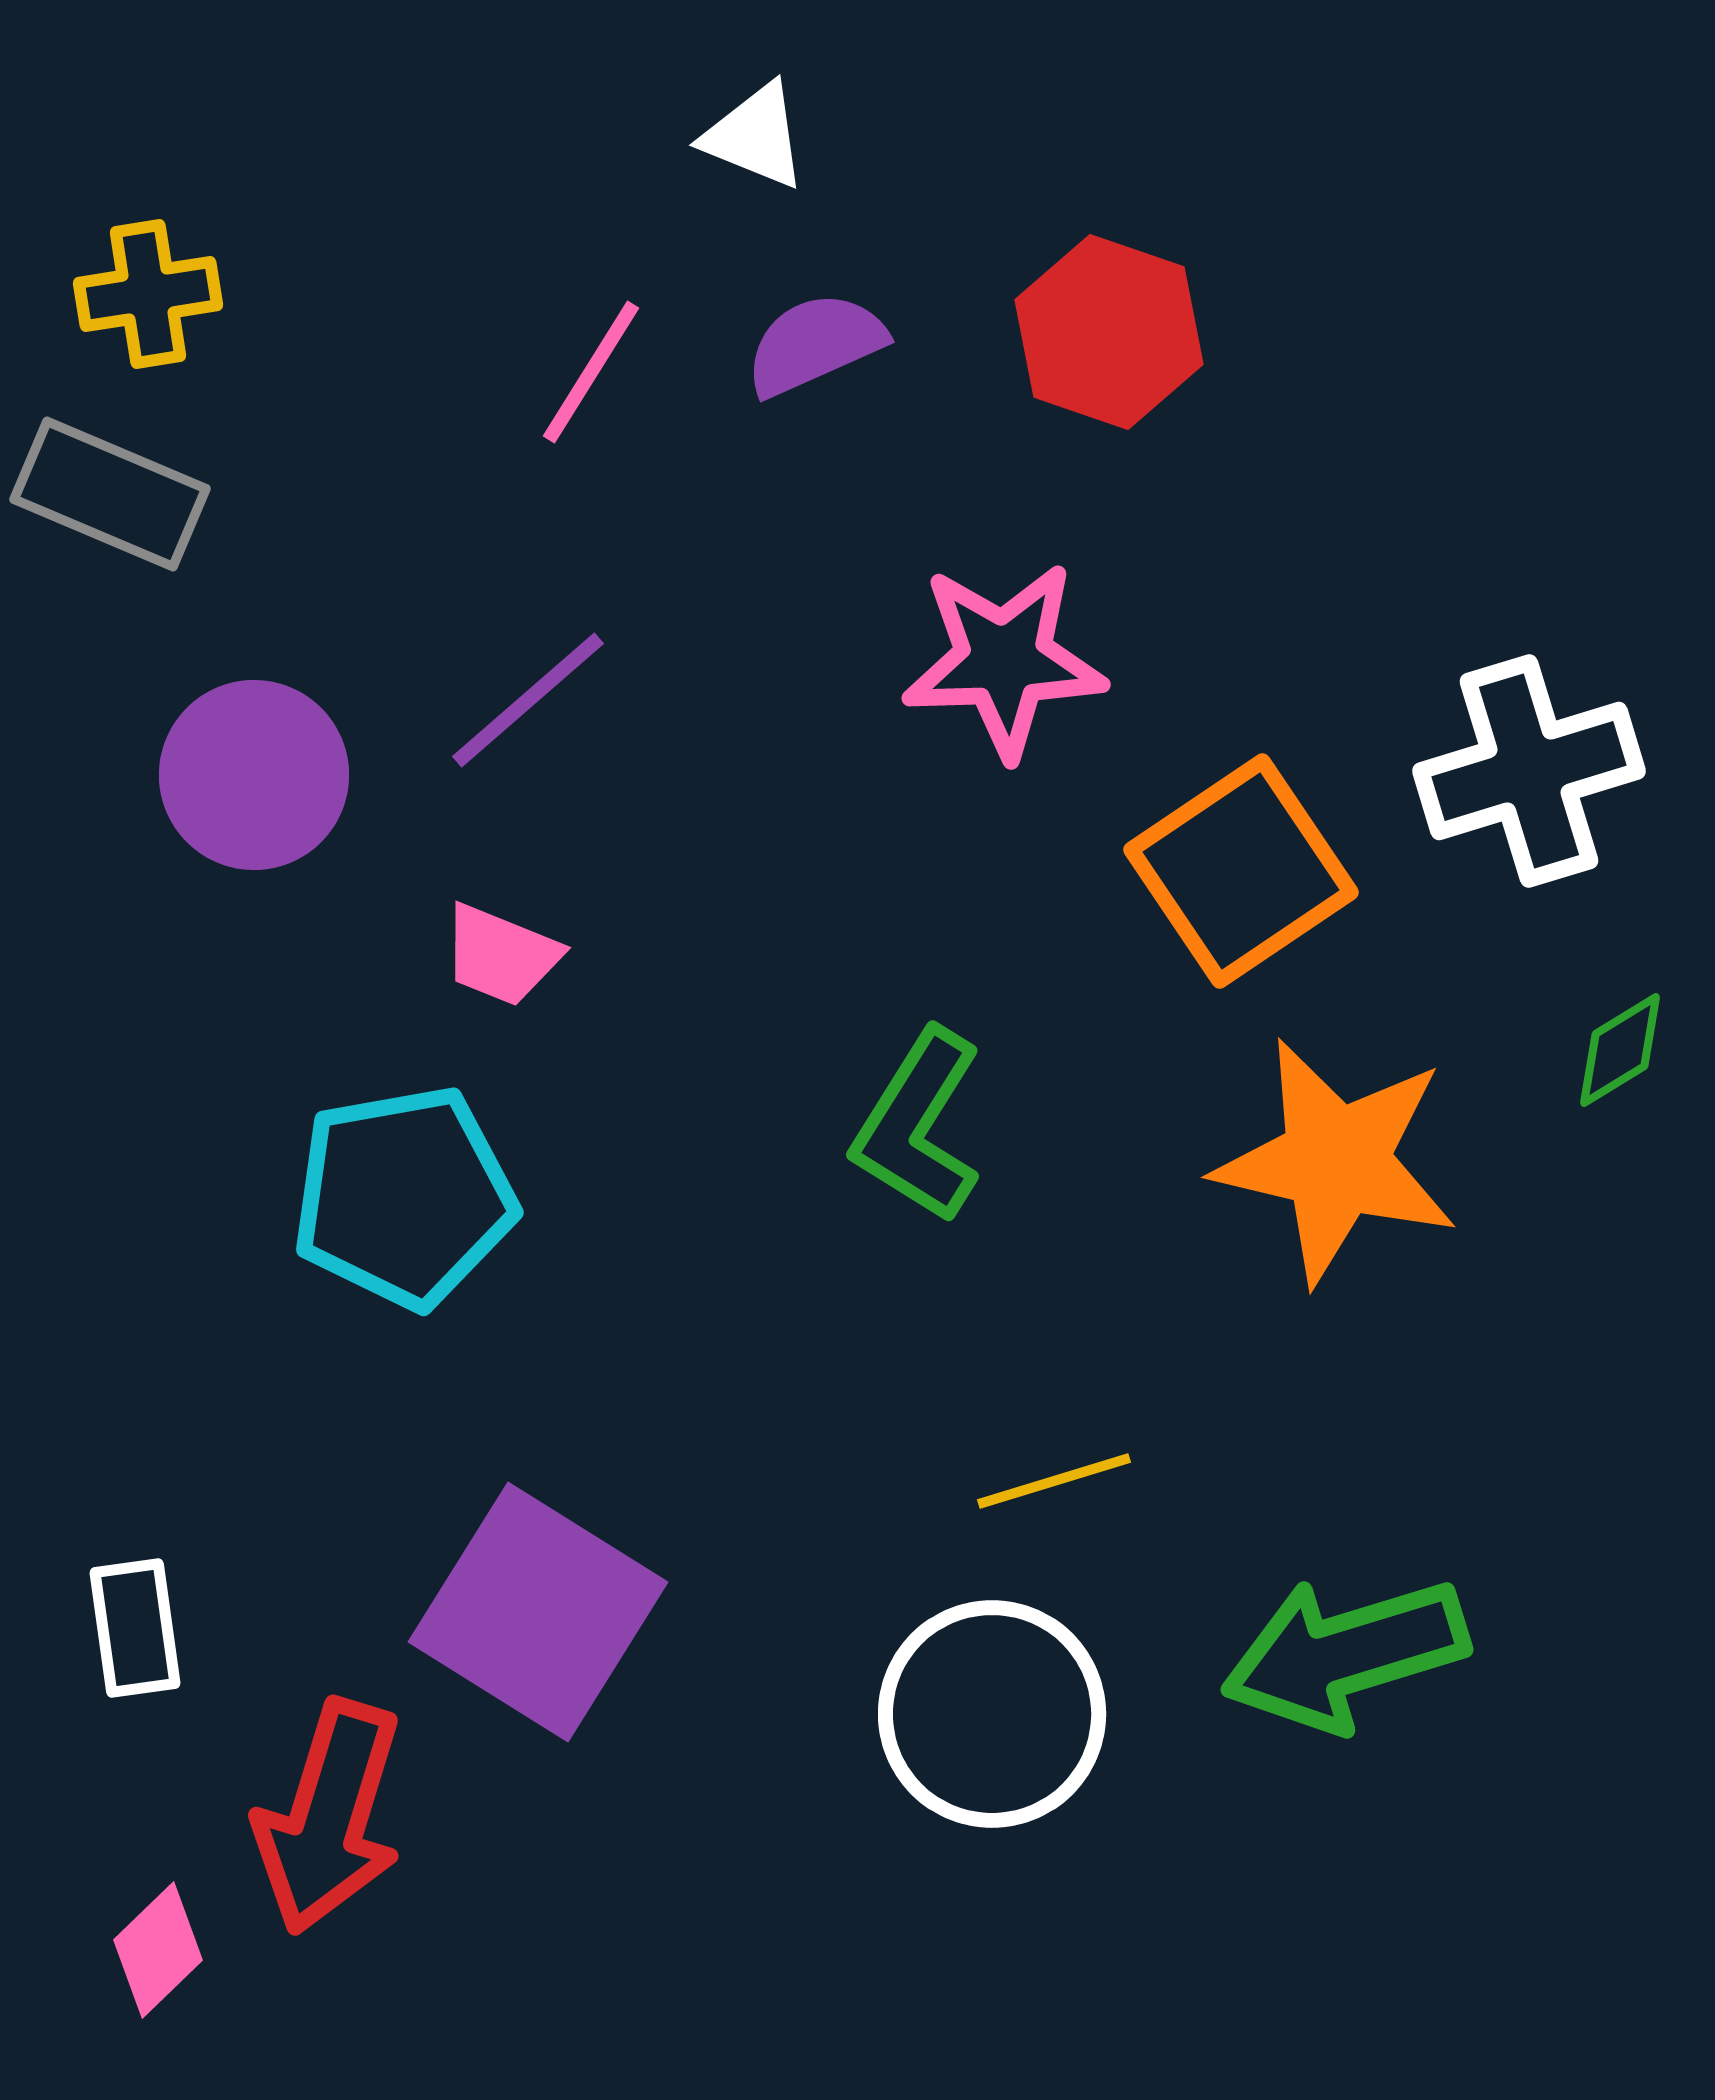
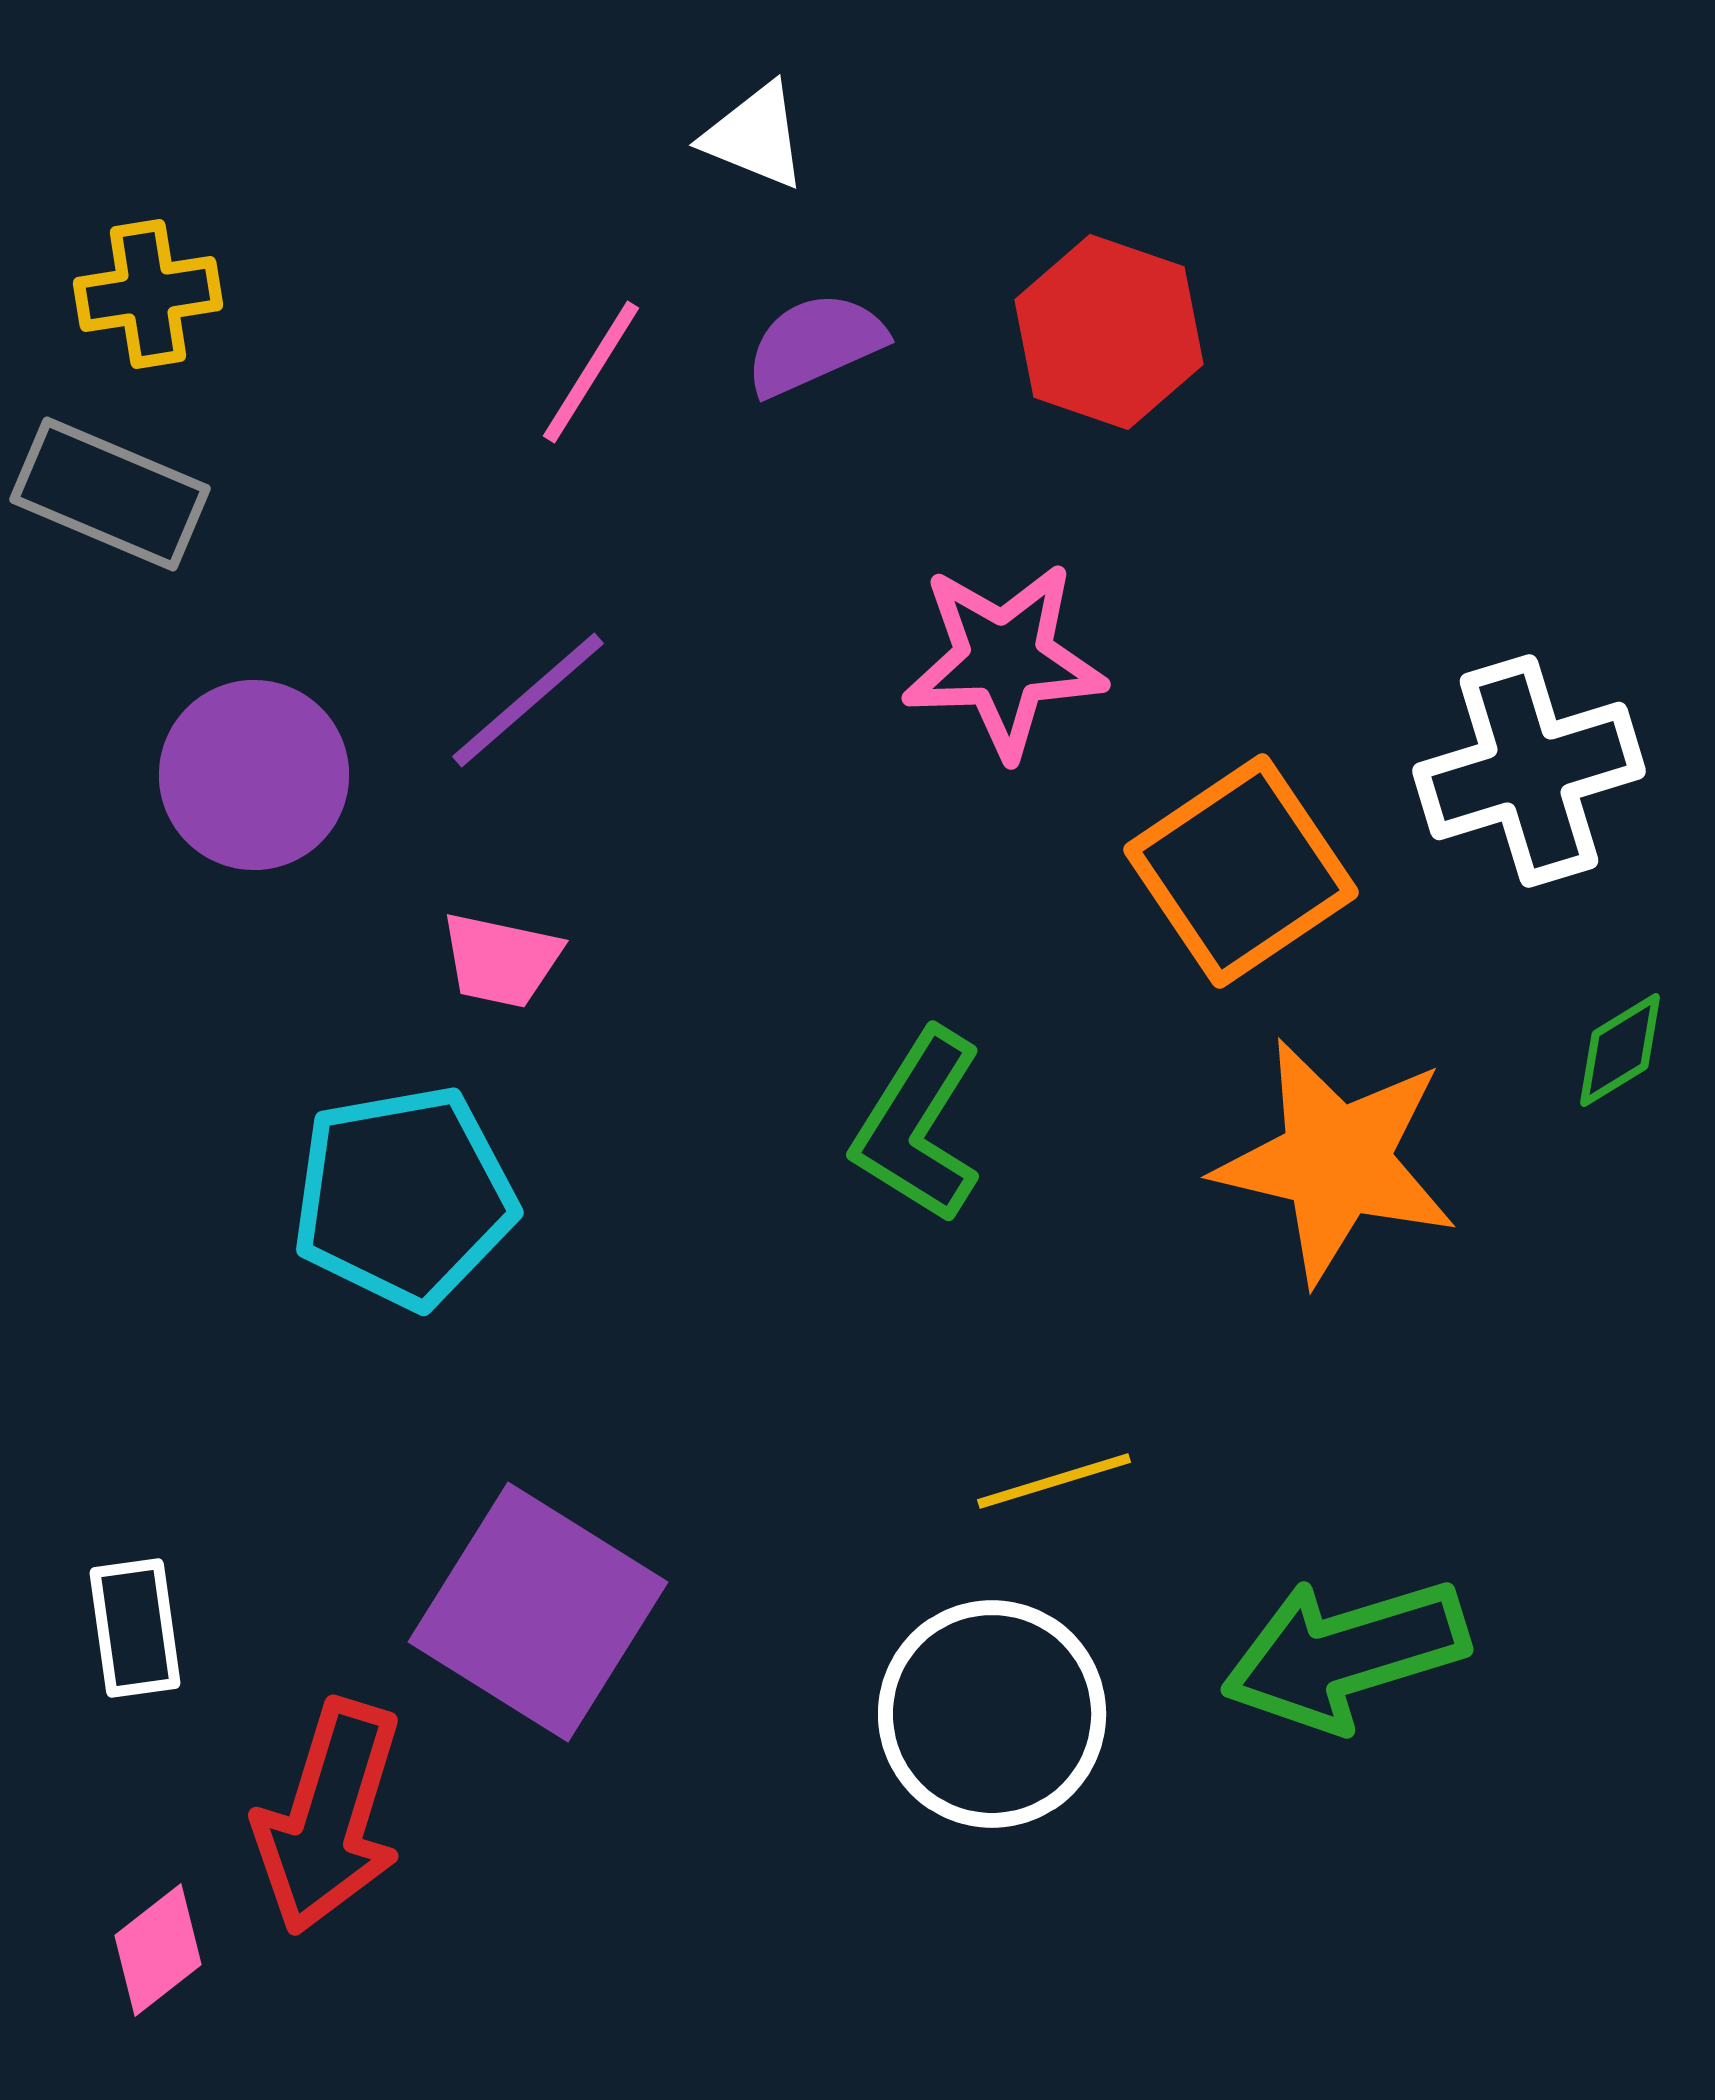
pink trapezoid: moved 5 px down; rotated 10 degrees counterclockwise
pink diamond: rotated 6 degrees clockwise
